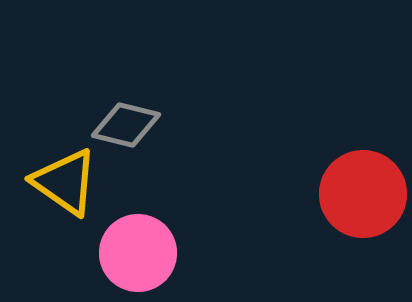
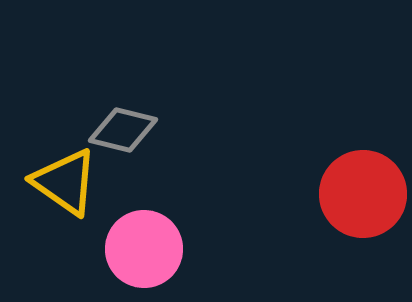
gray diamond: moved 3 px left, 5 px down
pink circle: moved 6 px right, 4 px up
